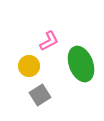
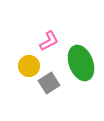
green ellipse: moved 1 px up
gray square: moved 9 px right, 12 px up
